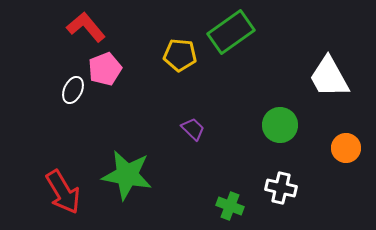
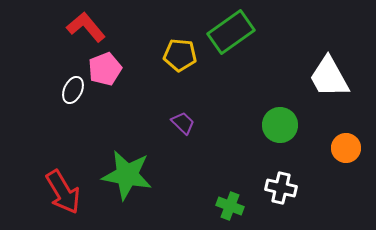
purple trapezoid: moved 10 px left, 6 px up
